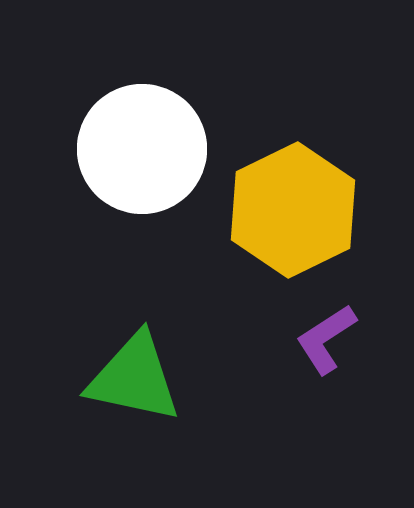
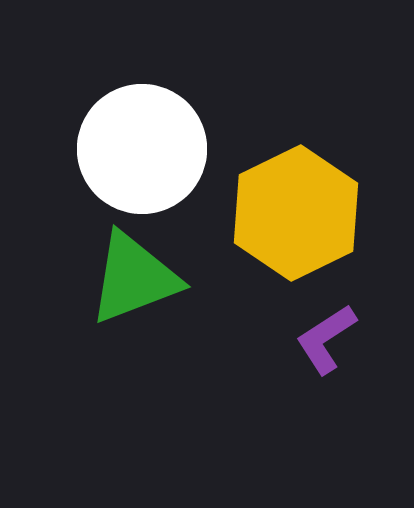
yellow hexagon: moved 3 px right, 3 px down
green triangle: moved 100 px up; rotated 33 degrees counterclockwise
